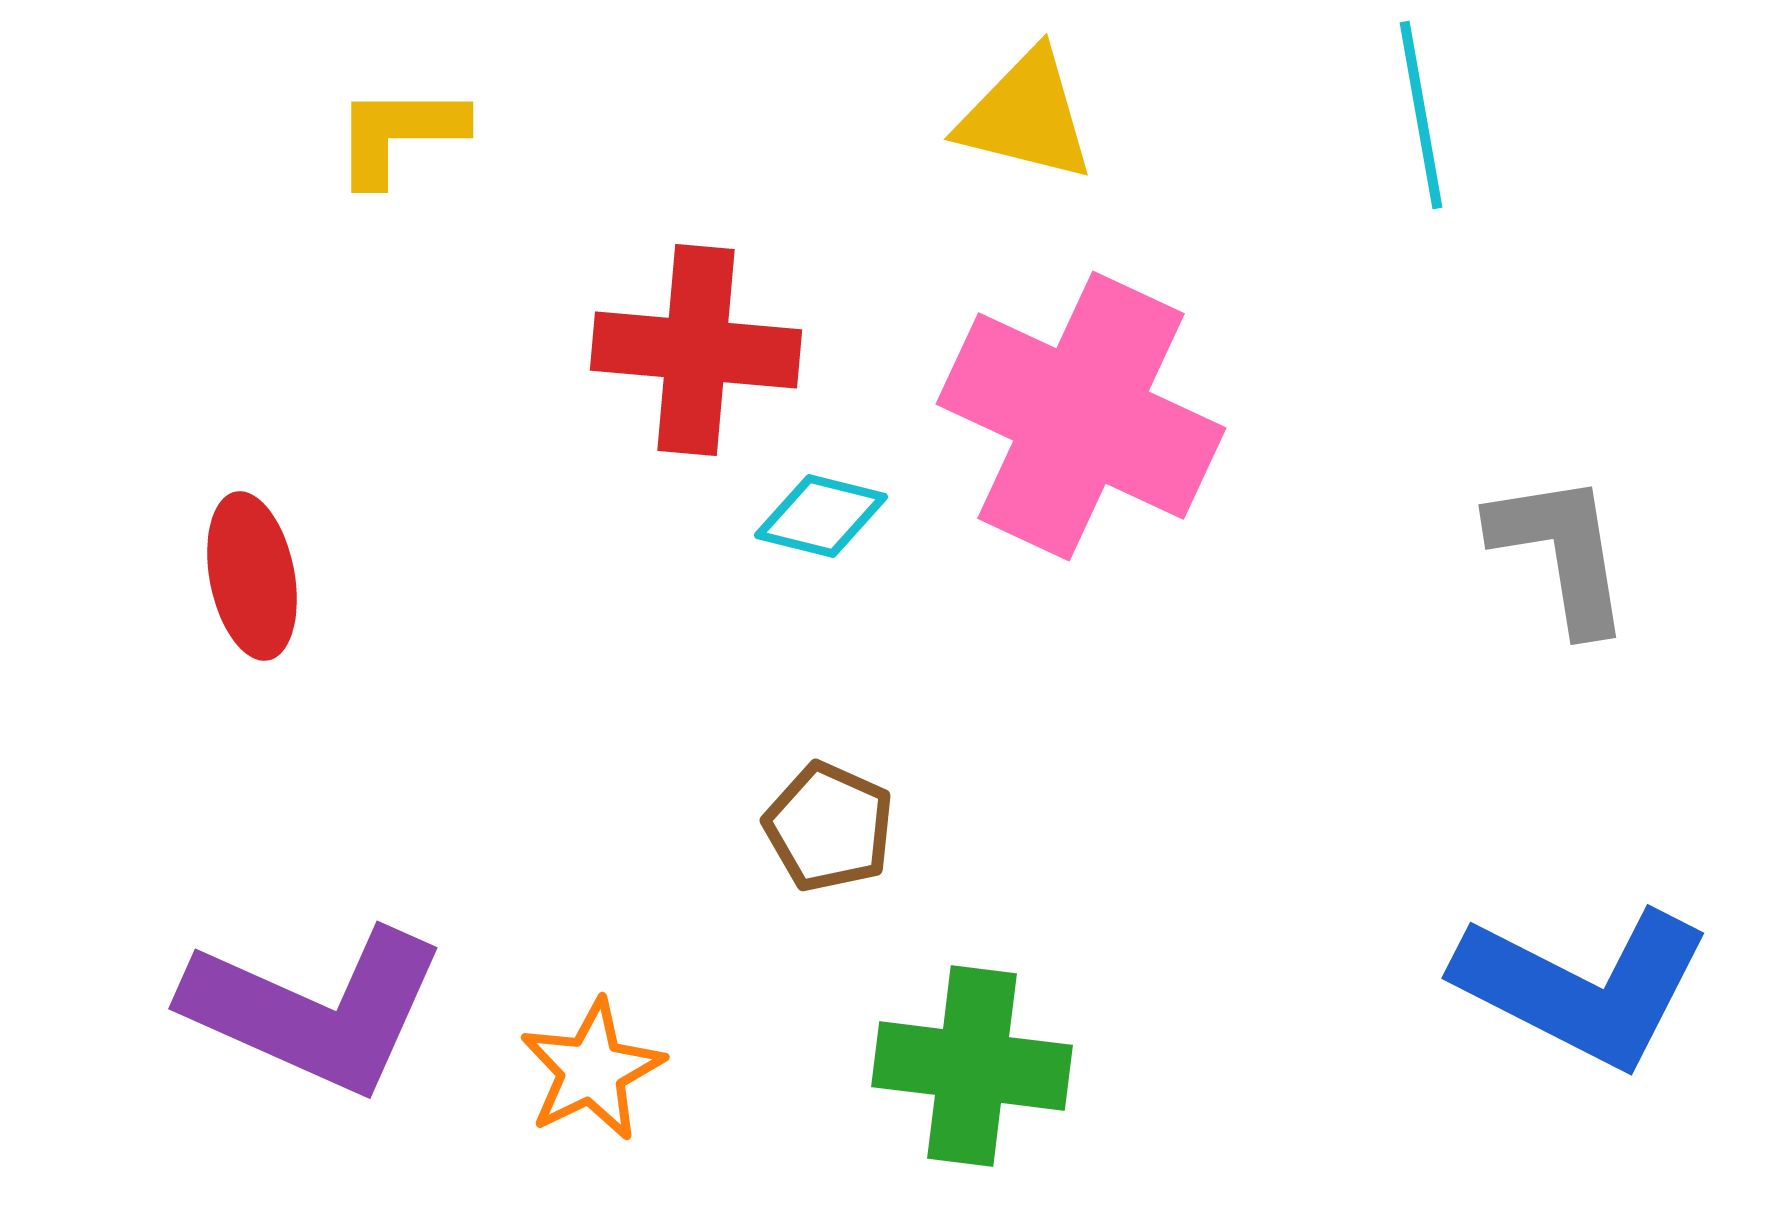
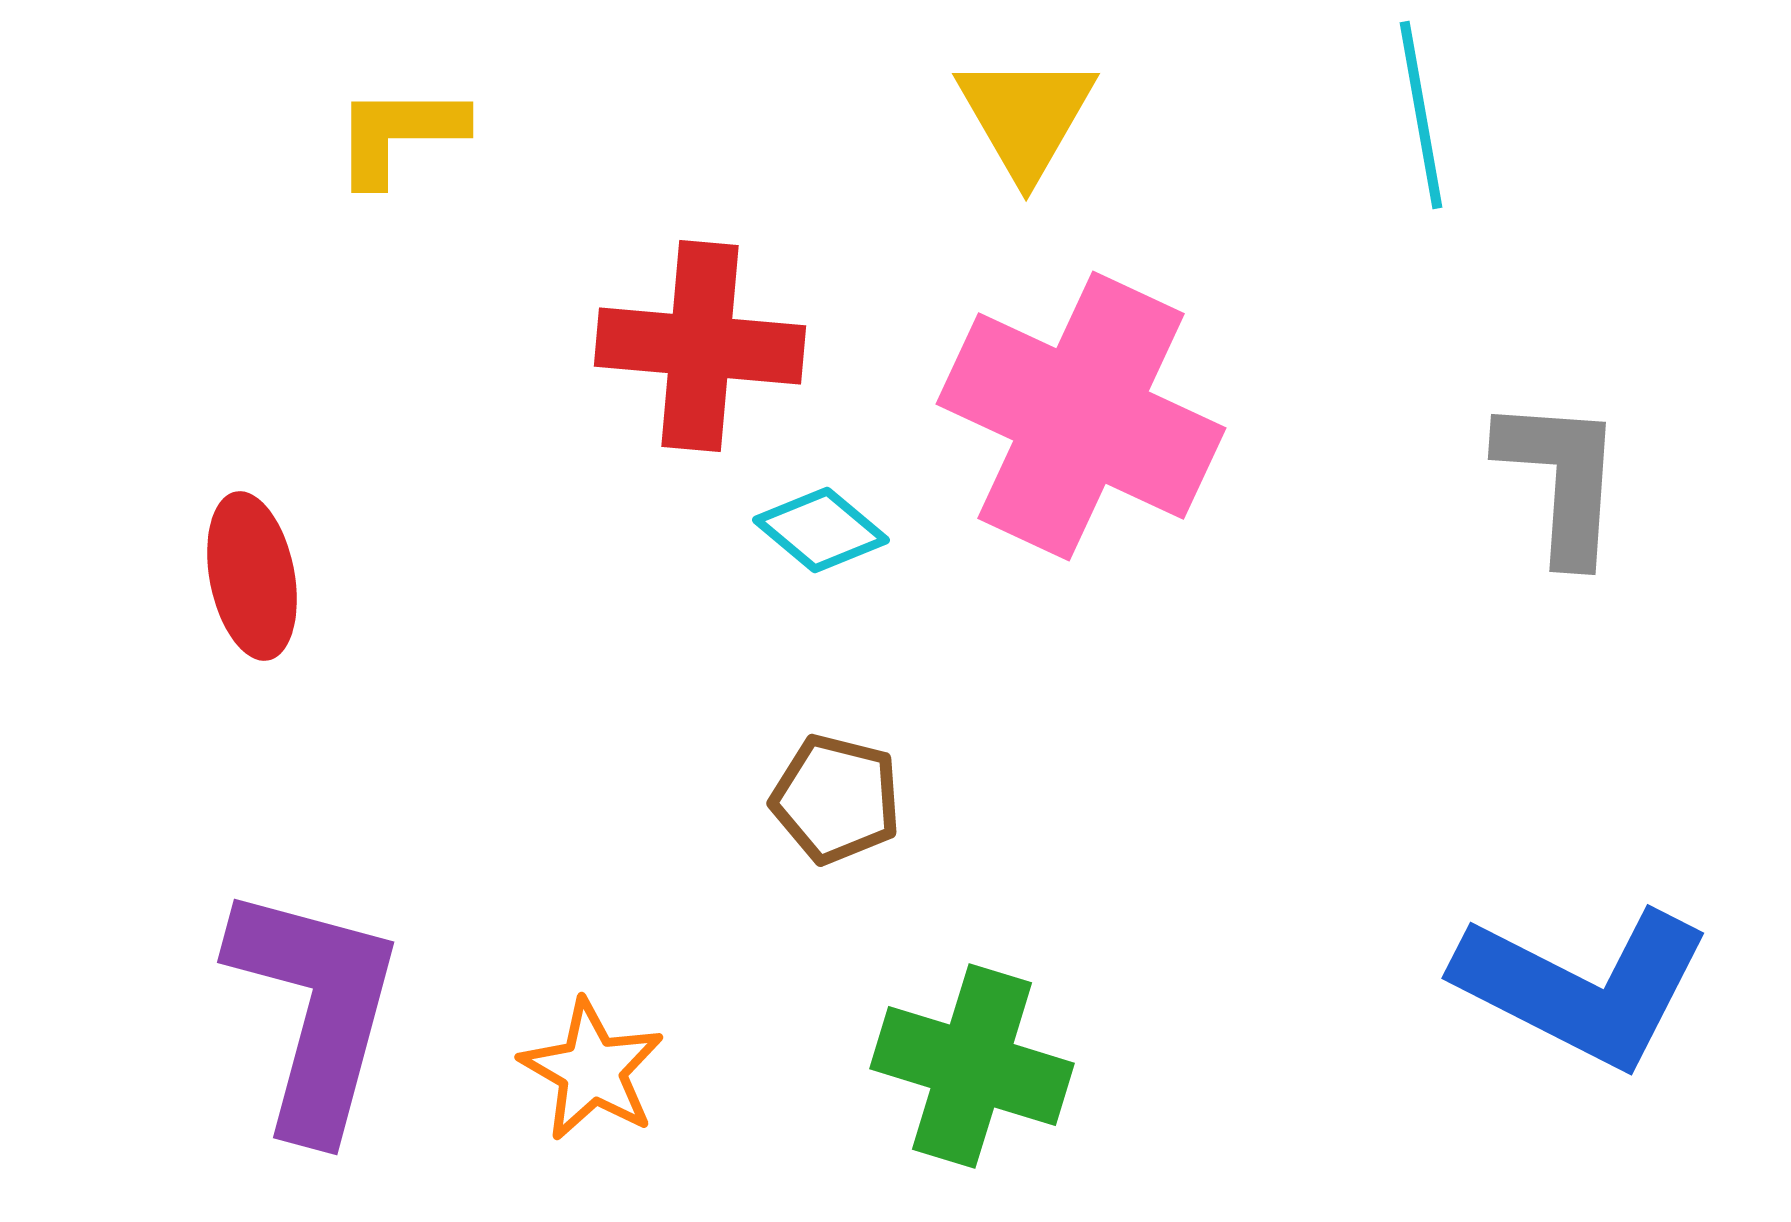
yellow triangle: rotated 46 degrees clockwise
red cross: moved 4 px right, 4 px up
cyan diamond: moved 14 px down; rotated 26 degrees clockwise
gray L-shape: moved 73 px up; rotated 13 degrees clockwise
brown pentagon: moved 7 px right, 28 px up; rotated 10 degrees counterclockwise
purple L-shape: rotated 99 degrees counterclockwise
green cross: rotated 10 degrees clockwise
orange star: rotated 16 degrees counterclockwise
